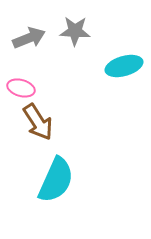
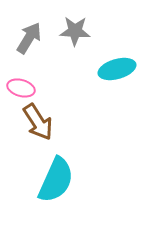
gray arrow: rotated 36 degrees counterclockwise
cyan ellipse: moved 7 px left, 3 px down
